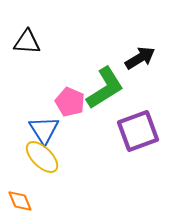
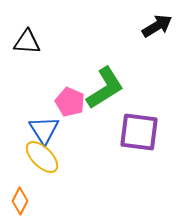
black arrow: moved 17 px right, 32 px up
purple square: moved 1 px right, 1 px down; rotated 27 degrees clockwise
orange diamond: rotated 48 degrees clockwise
